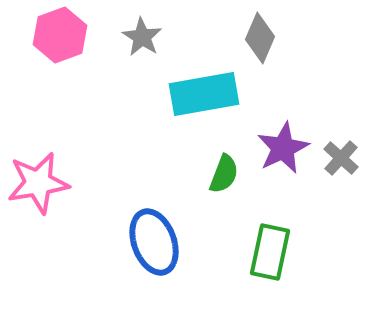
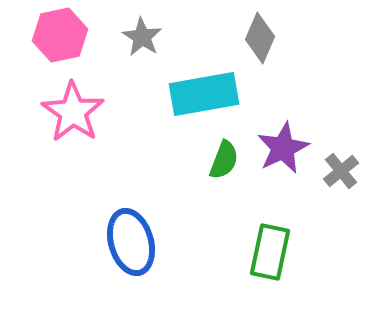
pink hexagon: rotated 8 degrees clockwise
gray cross: moved 13 px down; rotated 9 degrees clockwise
green semicircle: moved 14 px up
pink star: moved 35 px right, 71 px up; rotated 28 degrees counterclockwise
blue ellipse: moved 23 px left; rotated 4 degrees clockwise
